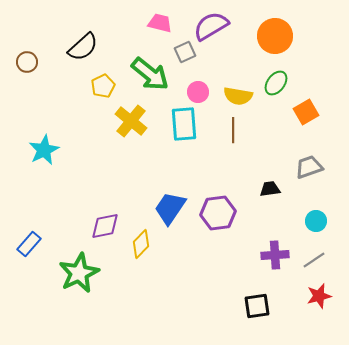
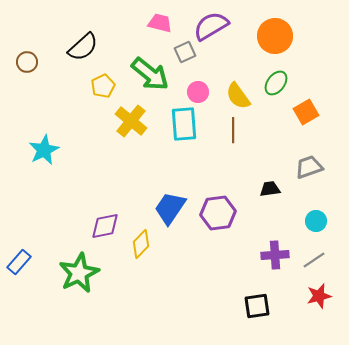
yellow semicircle: rotated 44 degrees clockwise
blue rectangle: moved 10 px left, 18 px down
